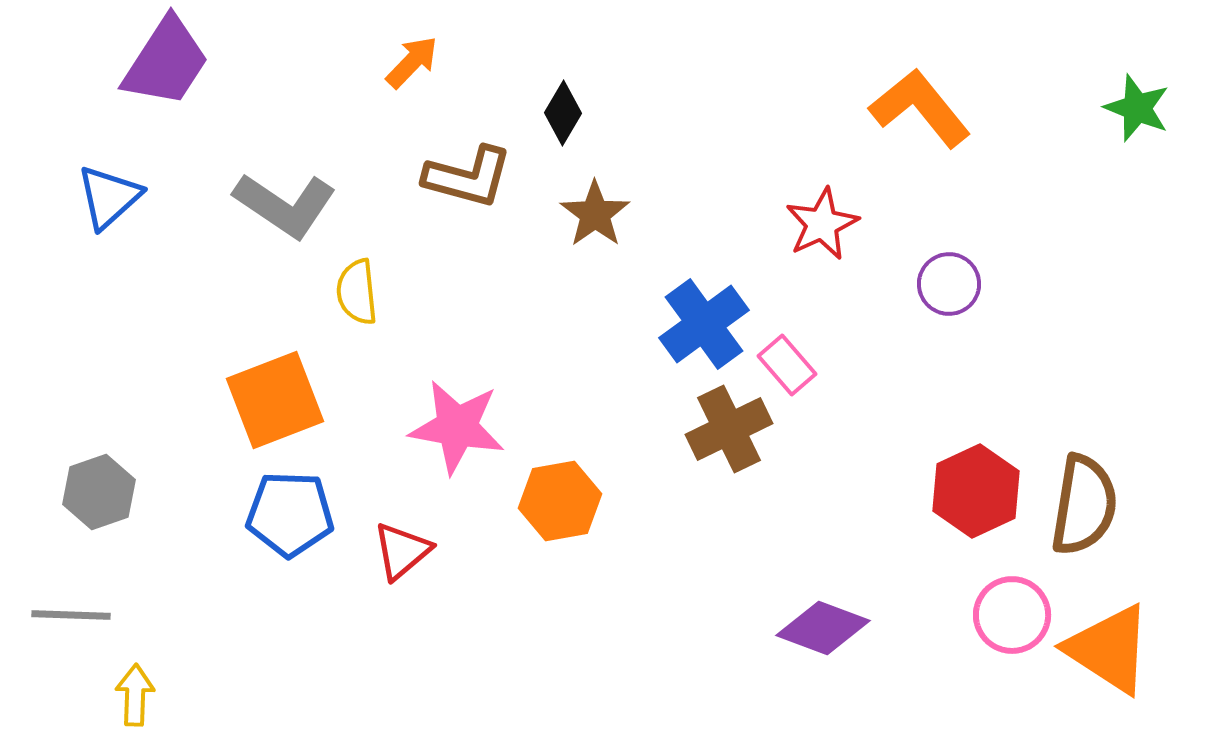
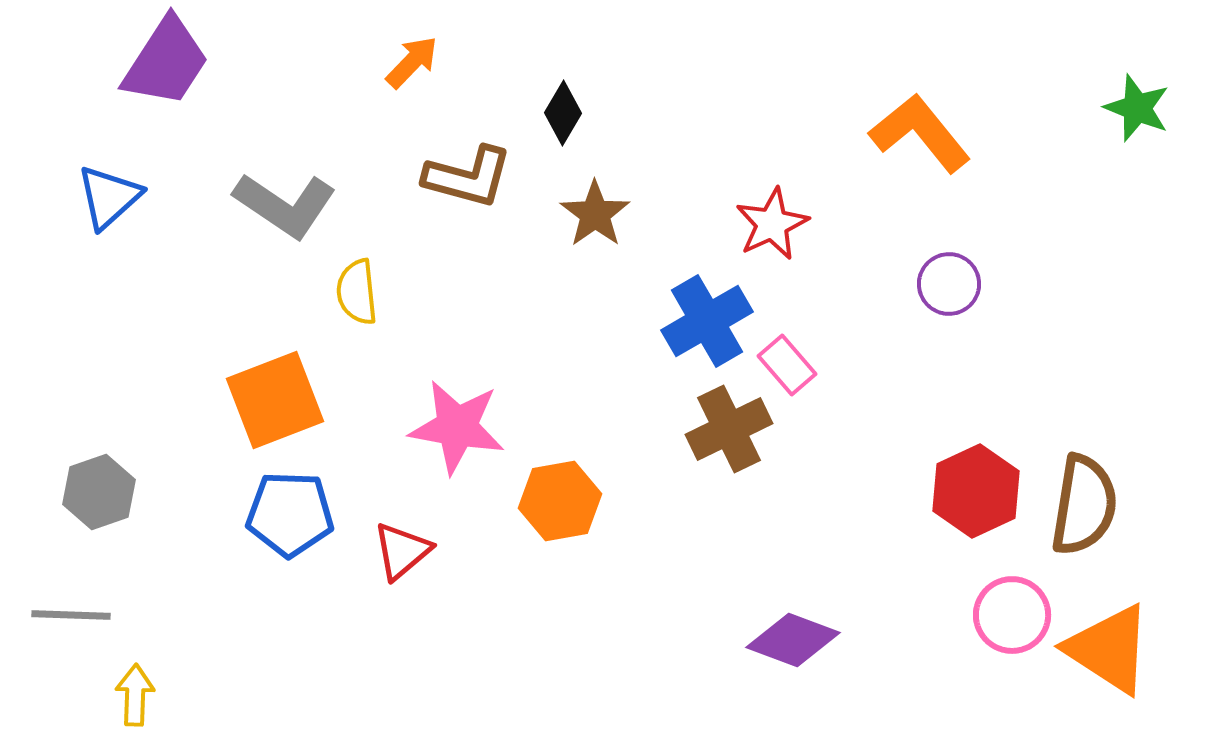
orange L-shape: moved 25 px down
red star: moved 50 px left
blue cross: moved 3 px right, 3 px up; rotated 6 degrees clockwise
purple diamond: moved 30 px left, 12 px down
